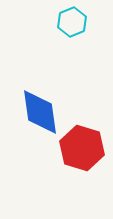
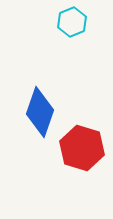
blue diamond: rotated 27 degrees clockwise
